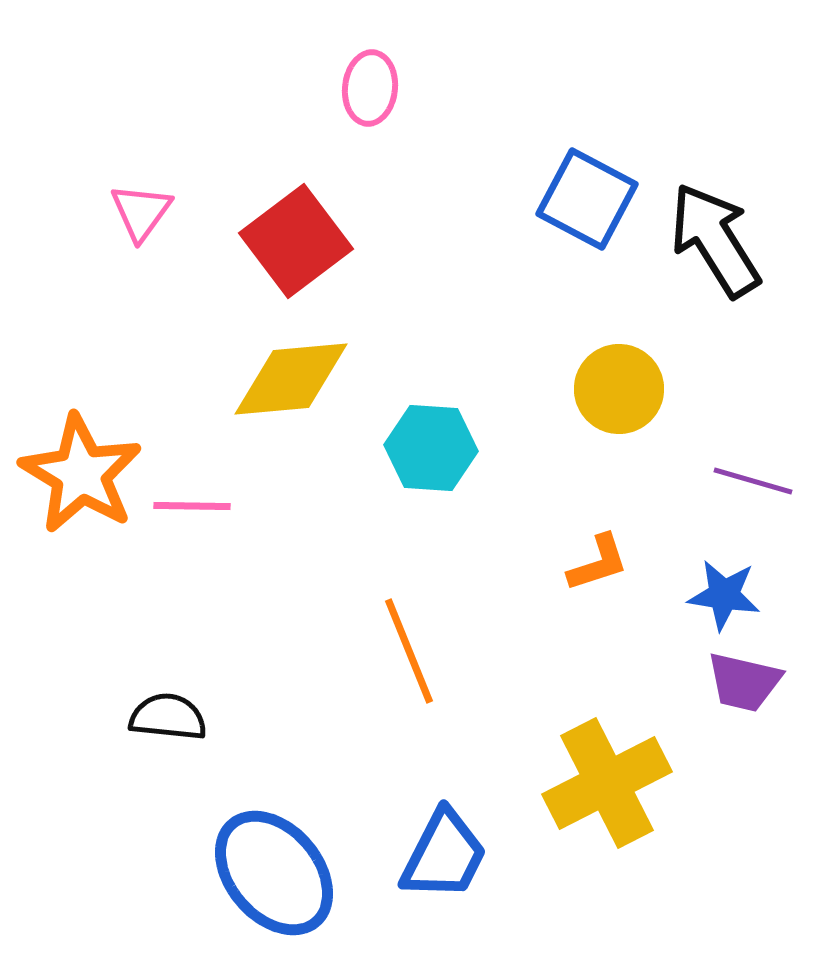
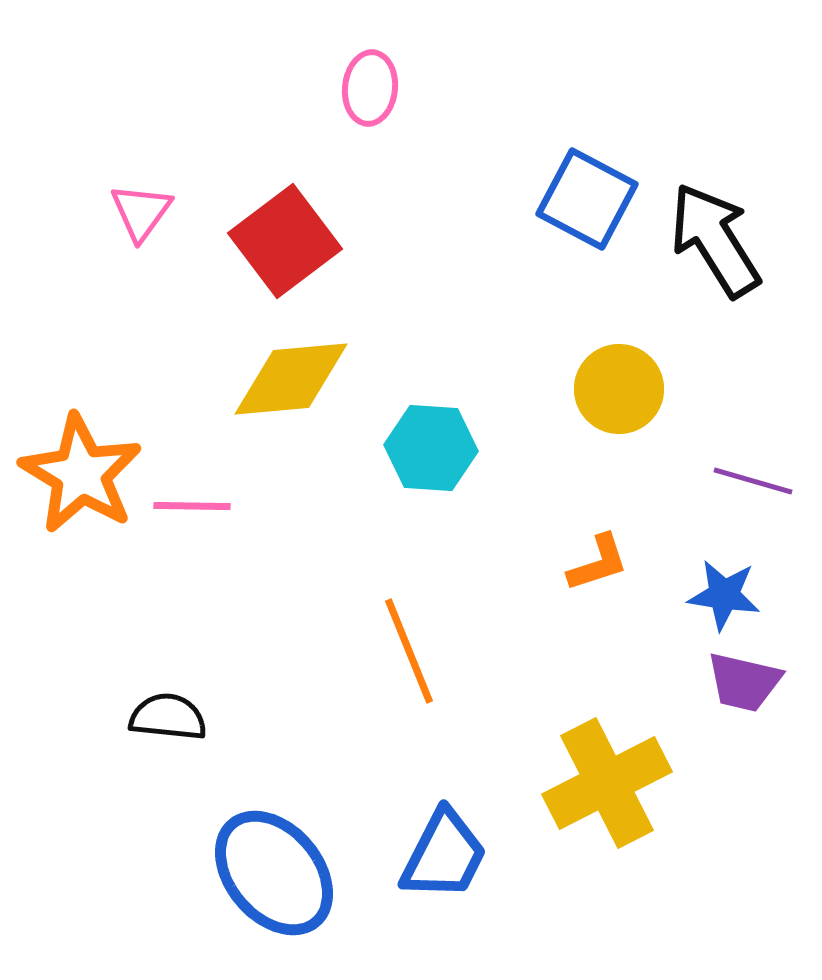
red square: moved 11 px left
